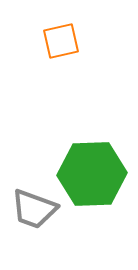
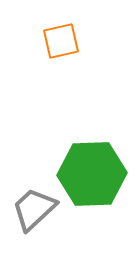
gray trapezoid: rotated 117 degrees clockwise
